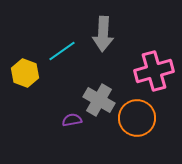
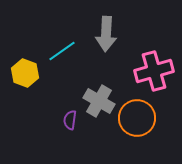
gray arrow: moved 3 px right
gray cross: moved 1 px down
purple semicircle: moved 2 px left; rotated 72 degrees counterclockwise
